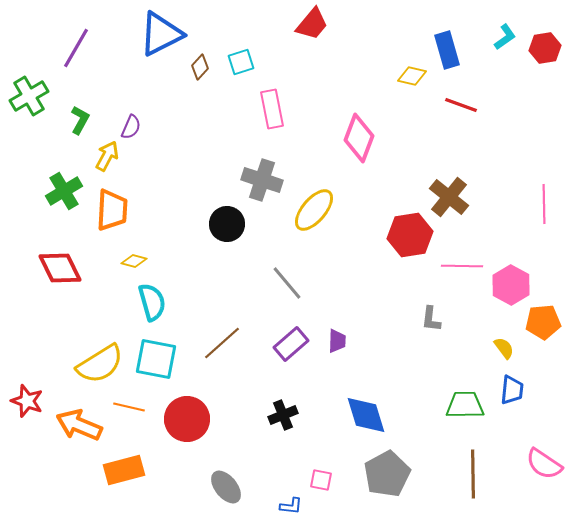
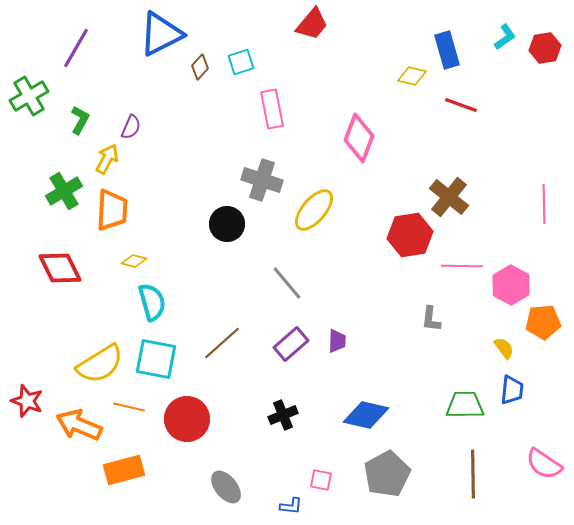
yellow arrow at (107, 156): moved 3 px down
blue diamond at (366, 415): rotated 60 degrees counterclockwise
